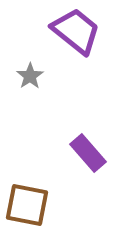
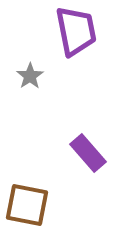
purple trapezoid: rotated 40 degrees clockwise
